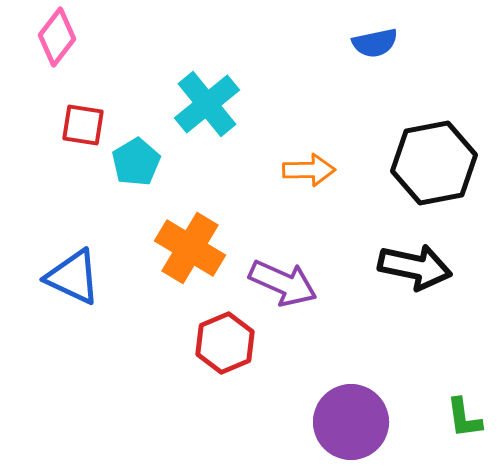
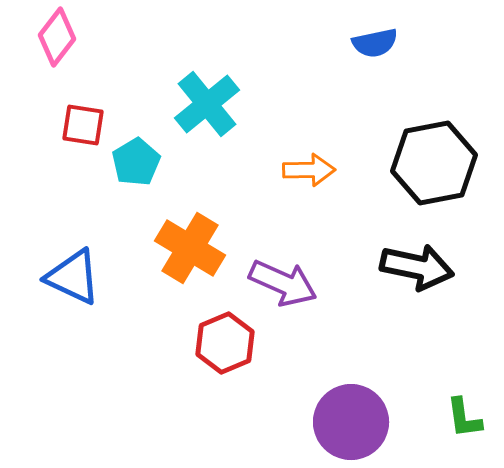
black arrow: moved 2 px right
